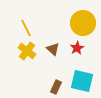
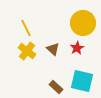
brown rectangle: rotated 72 degrees counterclockwise
